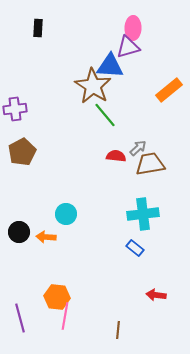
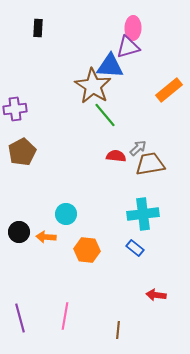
orange hexagon: moved 30 px right, 47 px up
